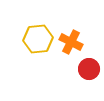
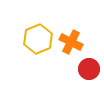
yellow hexagon: rotated 16 degrees counterclockwise
